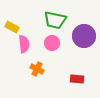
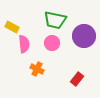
red rectangle: rotated 56 degrees counterclockwise
